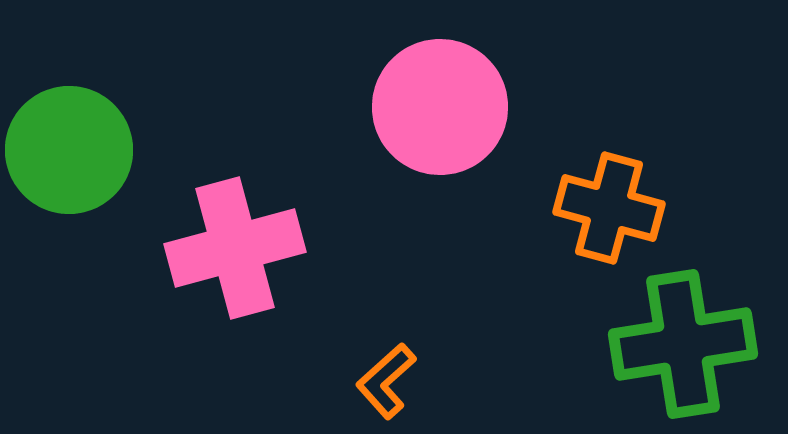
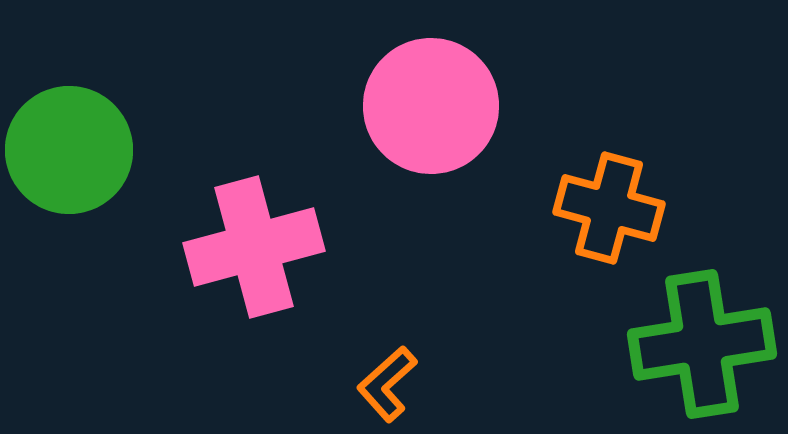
pink circle: moved 9 px left, 1 px up
pink cross: moved 19 px right, 1 px up
green cross: moved 19 px right
orange L-shape: moved 1 px right, 3 px down
